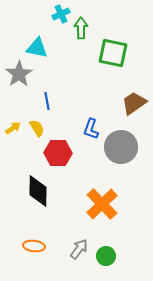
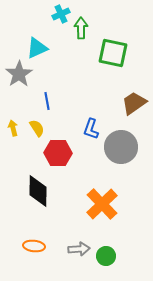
cyan triangle: rotated 35 degrees counterclockwise
yellow arrow: rotated 70 degrees counterclockwise
gray arrow: rotated 50 degrees clockwise
